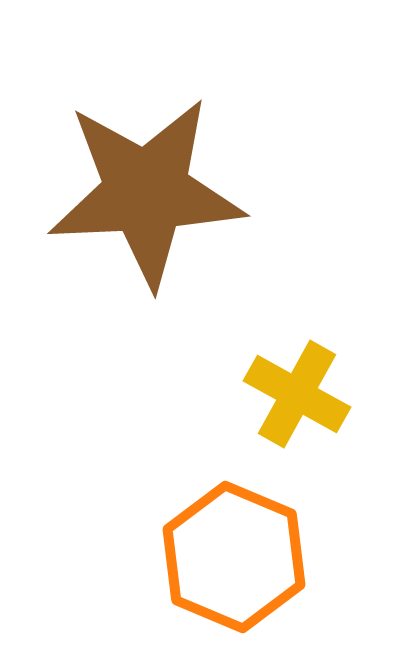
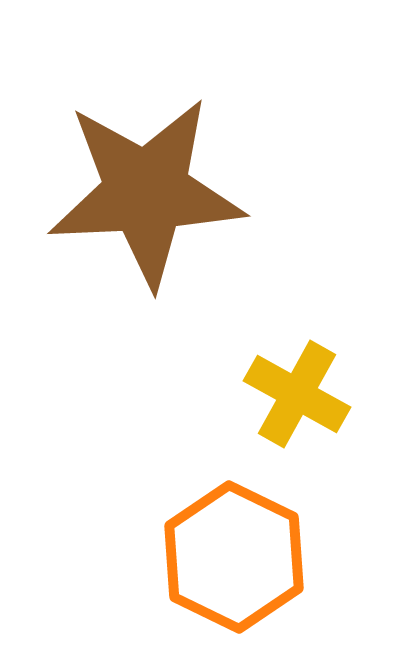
orange hexagon: rotated 3 degrees clockwise
